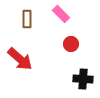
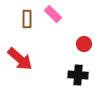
pink rectangle: moved 8 px left
red circle: moved 13 px right
black cross: moved 5 px left, 4 px up
